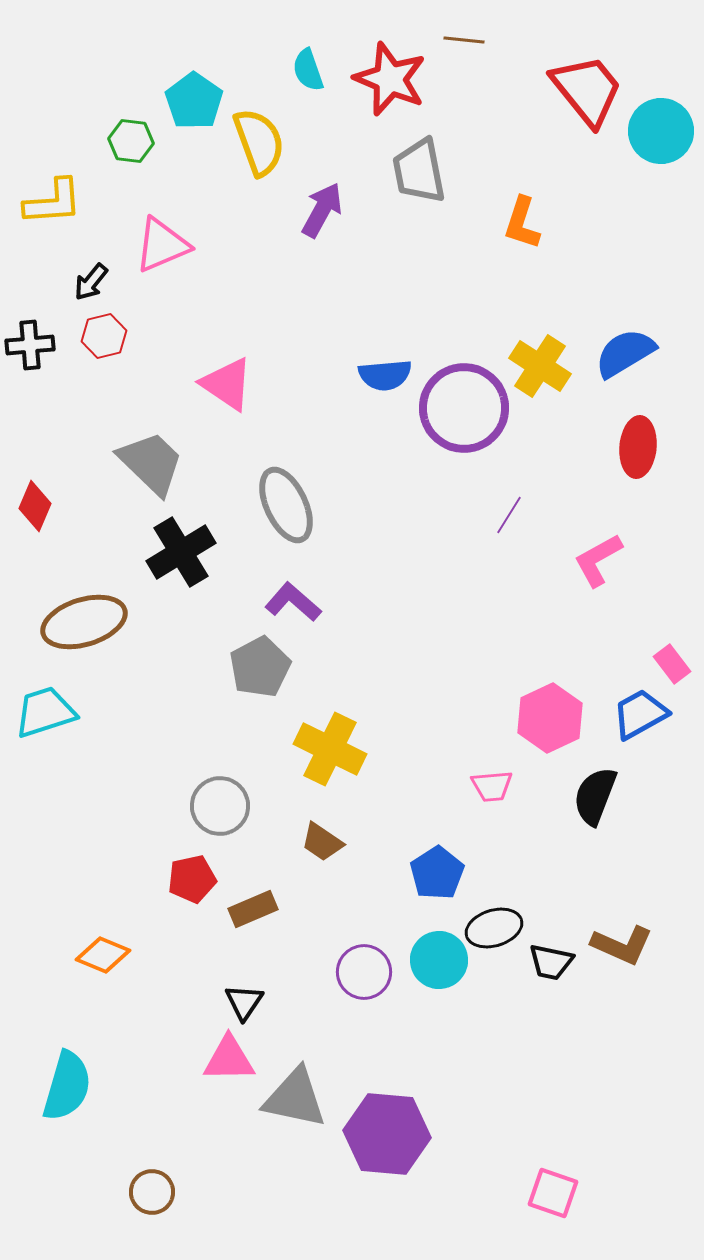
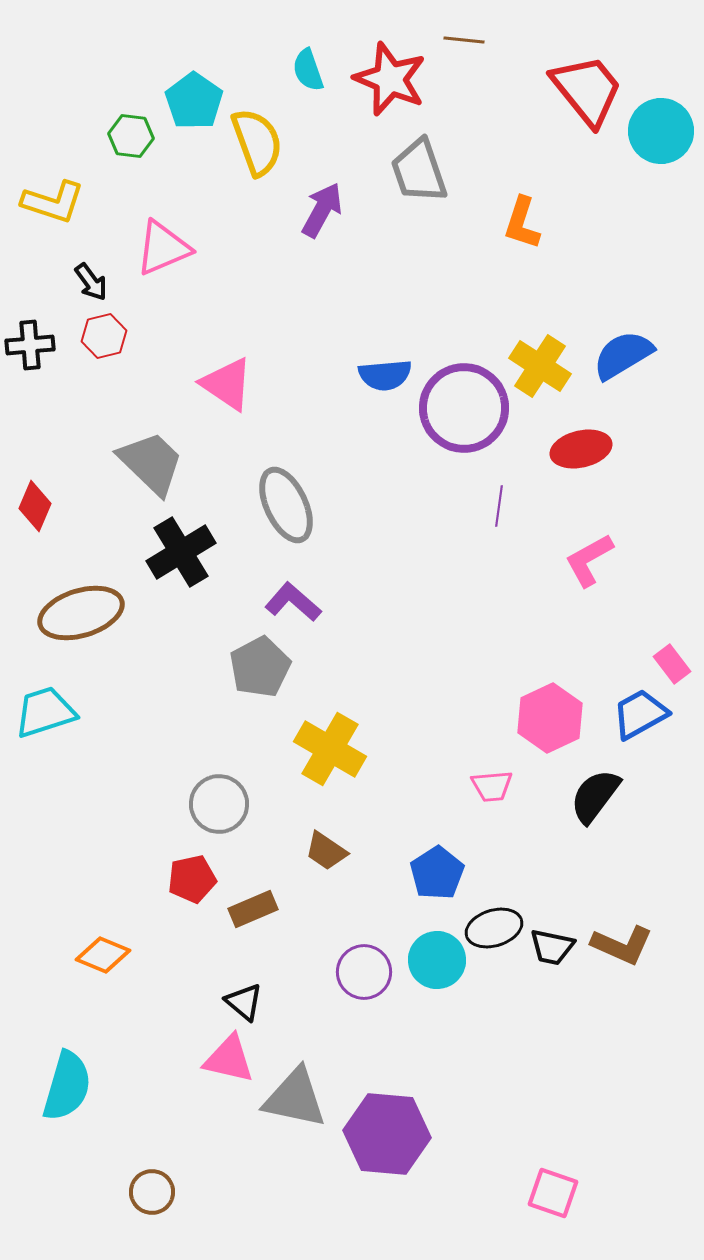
green hexagon at (131, 141): moved 5 px up
yellow semicircle at (259, 142): moved 2 px left
gray trapezoid at (419, 171): rotated 8 degrees counterclockwise
yellow L-shape at (53, 202): rotated 22 degrees clockwise
pink triangle at (162, 245): moved 1 px right, 3 px down
black arrow at (91, 282): rotated 75 degrees counterclockwise
blue semicircle at (625, 353): moved 2 px left, 2 px down
red ellipse at (638, 447): moved 57 px left, 2 px down; rotated 72 degrees clockwise
purple line at (509, 515): moved 10 px left, 9 px up; rotated 24 degrees counterclockwise
pink L-shape at (598, 560): moved 9 px left
brown ellipse at (84, 622): moved 3 px left, 9 px up
yellow cross at (330, 749): rotated 4 degrees clockwise
black semicircle at (595, 796): rotated 16 degrees clockwise
gray circle at (220, 806): moved 1 px left, 2 px up
brown trapezoid at (322, 842): moved 4 px right, 9 px down
cyan circle at (439, 960): moved 2 px left
black trapezoid at (551, 962): moved 1 px right, 15 px up
black triangle at (244, 1002): rotated 24 degrees counterclockwise
pink triangle at (229, 1059): rotated 14 degrees clockwise
